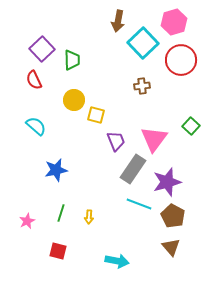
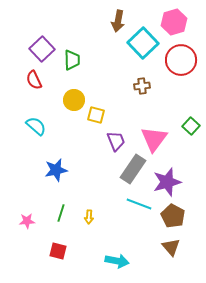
pink star: rotated 21 degrees clockwise
